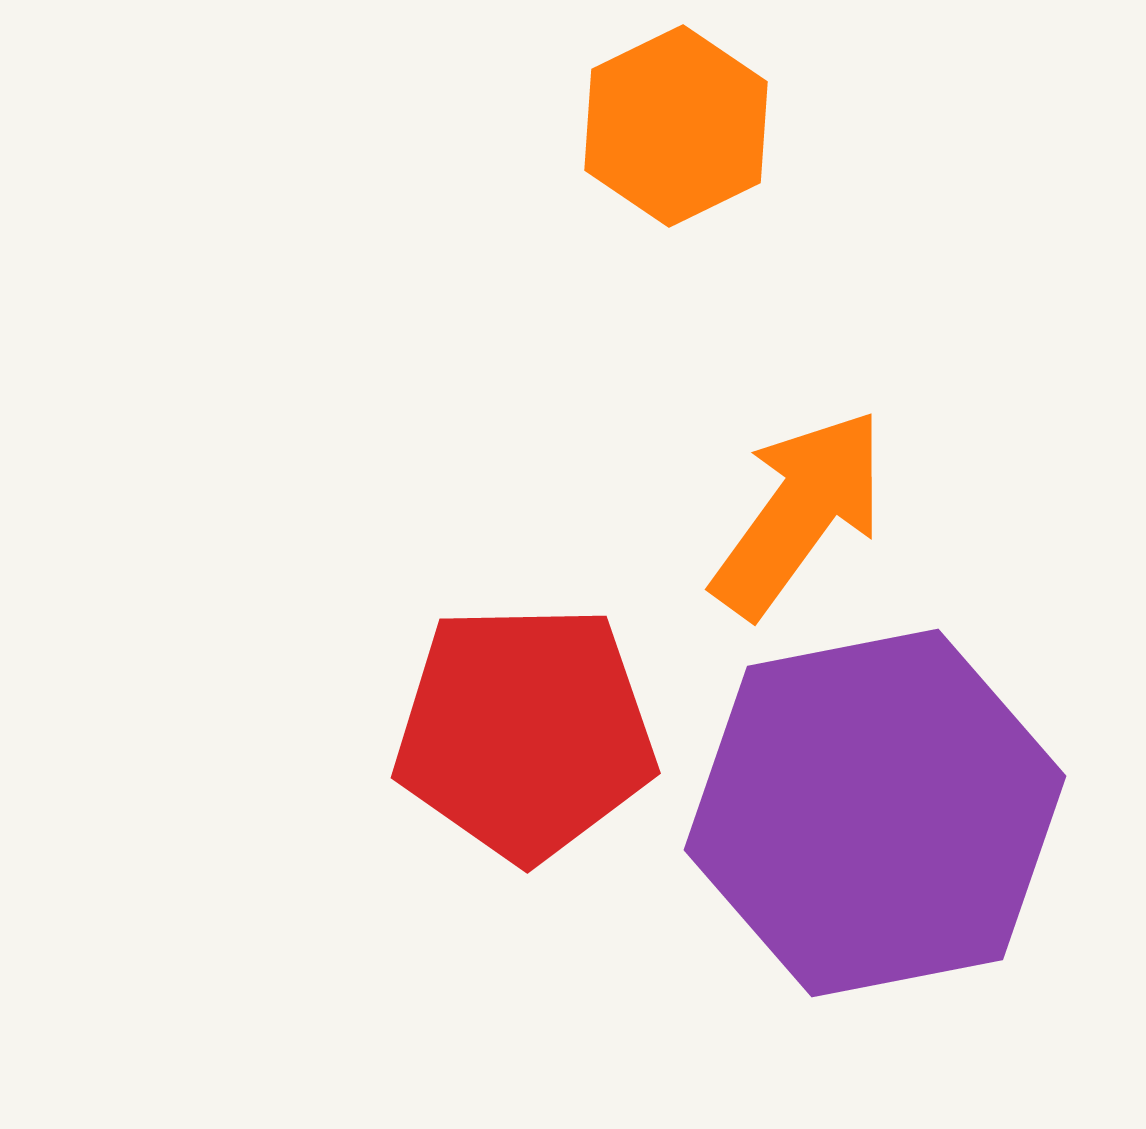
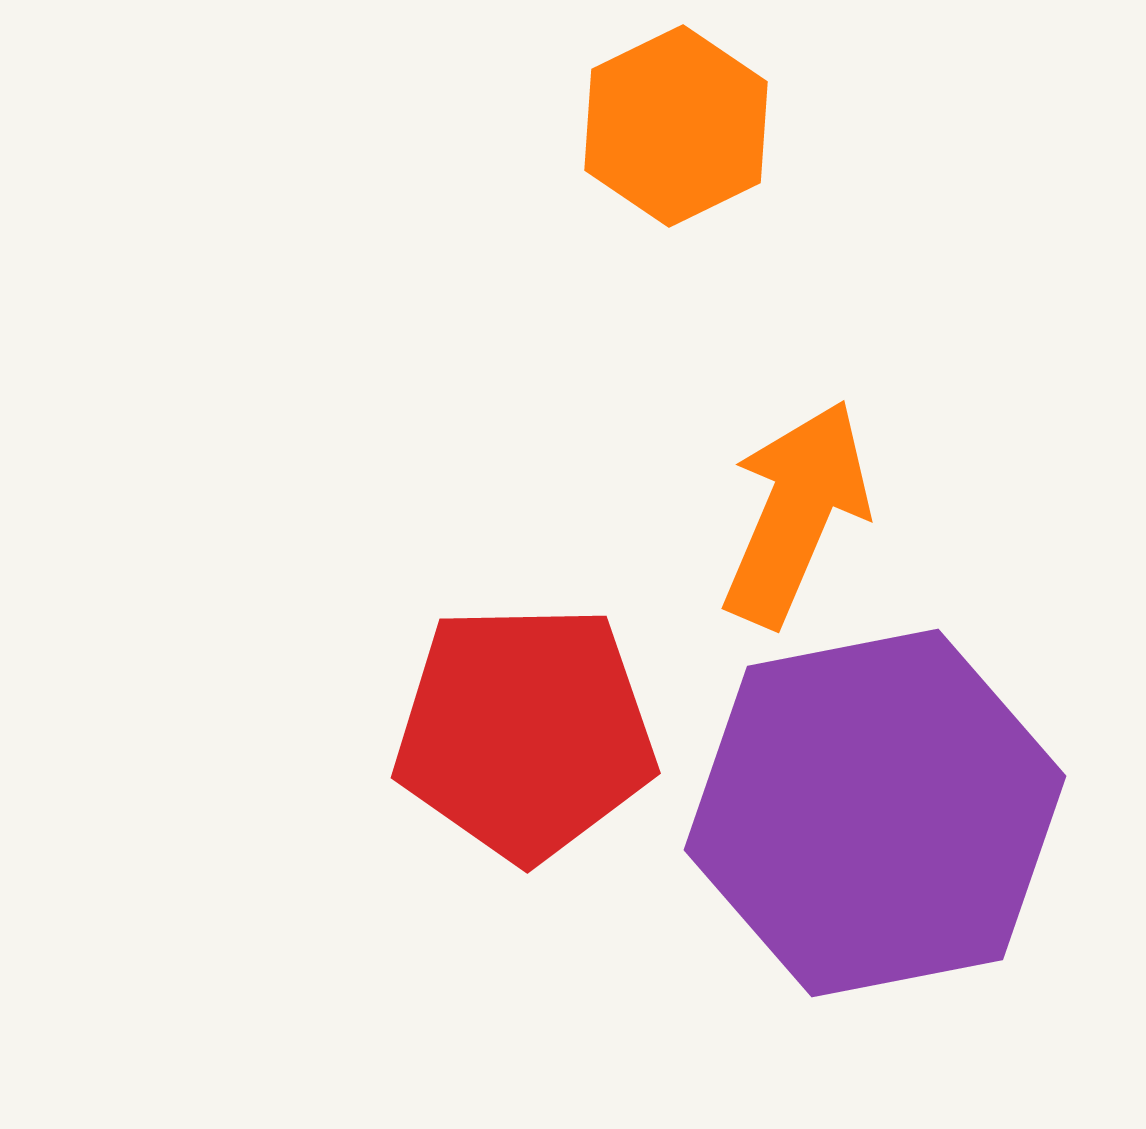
orange arrow: moved 3 px left; rotated 13 degrees counterclockwise
